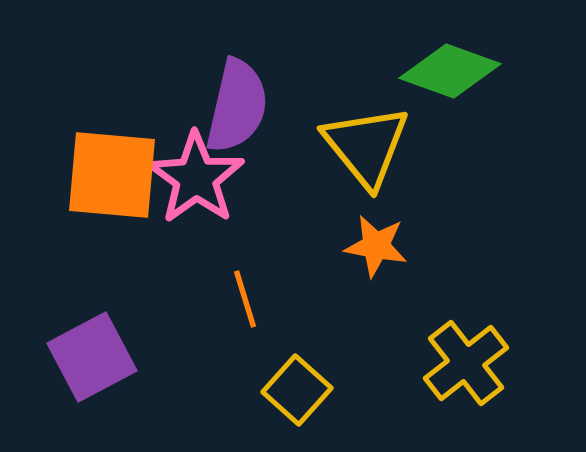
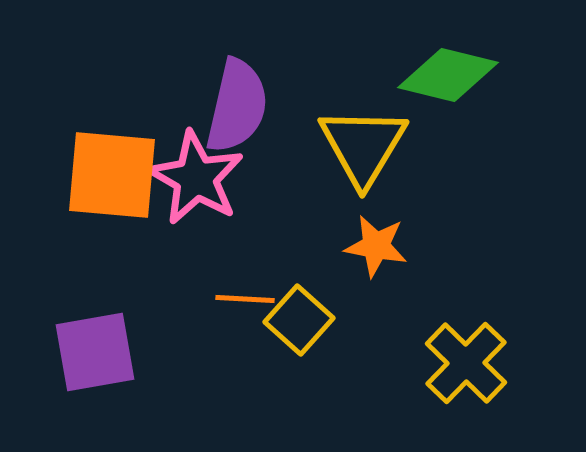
green diamond: moved 2 px left, 4 px down; rotated 6 degrees counterclockwise
yellow triangle: moved 3 px left; rotated 10 degrees clockwise
pink star: rotated 6 degrees counterclockwise
orange line: rotated 70 degrees counterclockwise
purple square: moved 3 px right, 5 px up; rotated 18 degrees clockwise
yellow cross: rotated 8 degrees counterclockwise
yellow square: moved 2 px right, 70 px up
